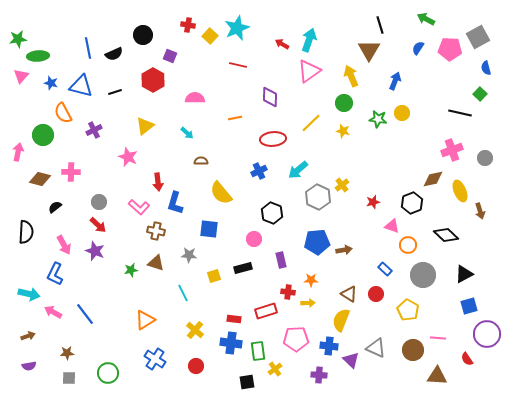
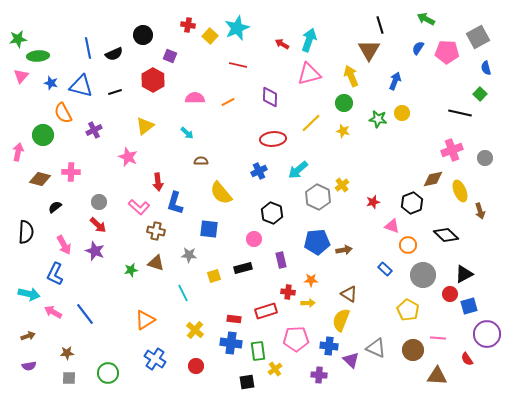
pink pentagon at (450, 49): moved 3 px left, 3 px down
pink triangle at (309, 71): moved 3 px down; rotated 20 degrees clockwise
orange line at (235, 118): moved 7 px left, 16 px up; rotated 16 degrees counterclockwise
red circle at (376, 294): moved 74 px right
